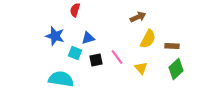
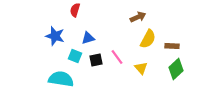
cyan square: moved 3 px down
